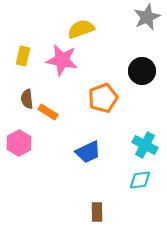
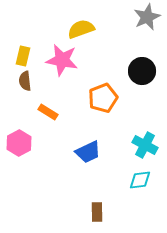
brown semicircle: moved 2 px left, 18 px up
